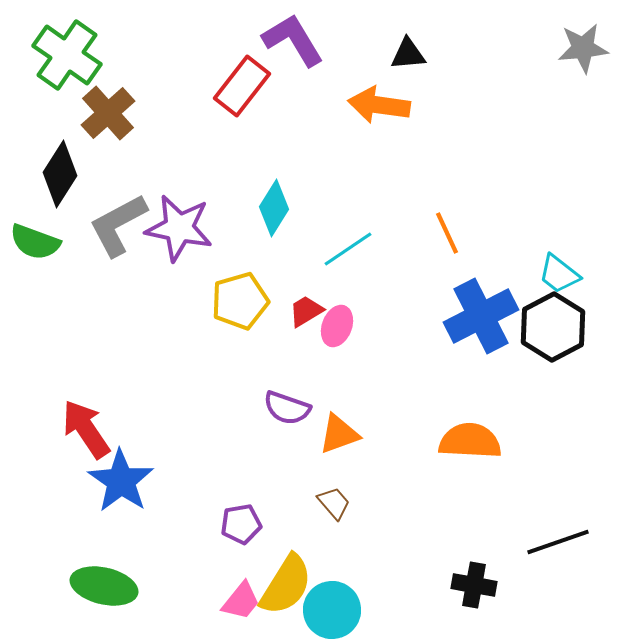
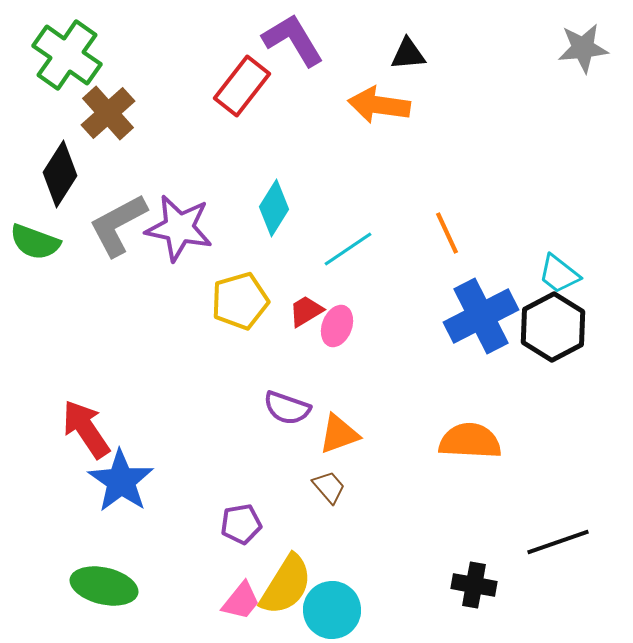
brown trapezoid: moved 5 px left, 16 px up
